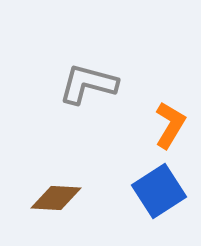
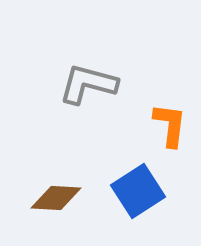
orange L-shape: rotated 24 degrees counterclockwise
blue square: moved 21 px left
